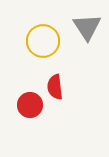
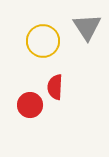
red semicircle: rotated 10 degrees clockwise
